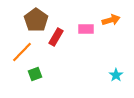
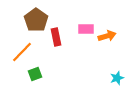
orange arrow: moved 4 px left, 16 px down
red rectangle: rotated 42 degrees counterclockwise
cyan star: moved 1 px right, 3 px down; rotated 16 degrees clockwise
